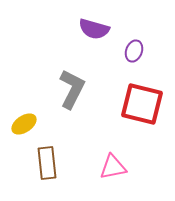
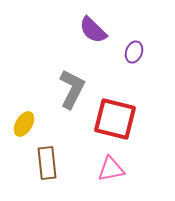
purple semicircle: moved 1 px left, 1 px down; rotated 28 degrees clockwise
purple ellipse: moved 1 px down
red square: moved 27 px left, 15 px down
yellow ellipse: rotated 25 degrees counterclockwise
pink triangle: moved 2 px left, 2 px down
